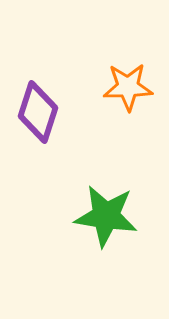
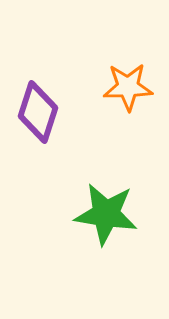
green star: moved 2 px up
